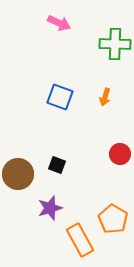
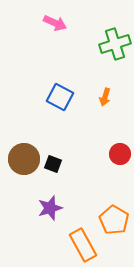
pink arrow: moved 4 px left
green cross: rotated 20 degrees counterclockwise
blue square: rotated 8 degrees clockwise
black square: moved 4 px left, 1 px up
brown circle: moved 6 px right, 15 px up
orange pentagon: moved 1 px right, 1 px down
orange rectangle: moved 3 px right, 5 px down
